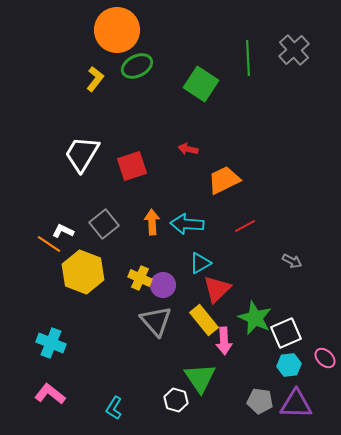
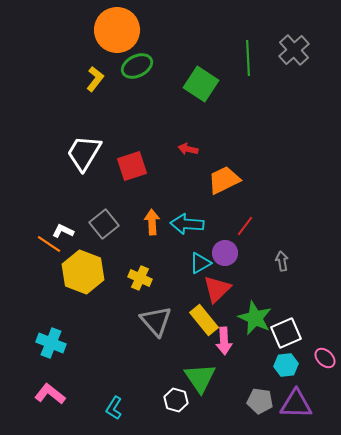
white trapezoid: moved 2 px right, 1 px up
red line: rotated 25 degrees counterclockwise
gray arrow: moved 10 px left; rotated 126 degrees counterclockwise
purple circle: moved 62 px right, 32 px up
cyan hexagon: moved 3 px left
